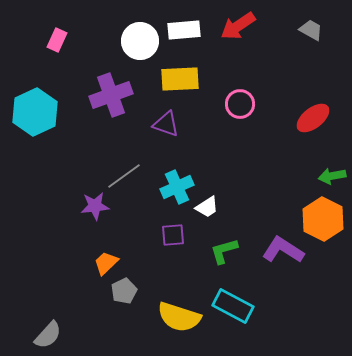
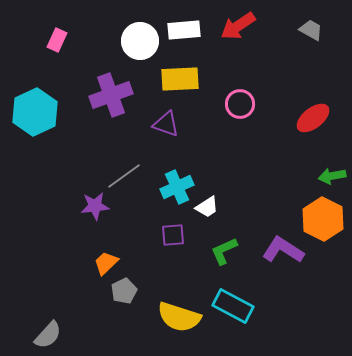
green L-shape: rotated 8 degrees counterclockwise
